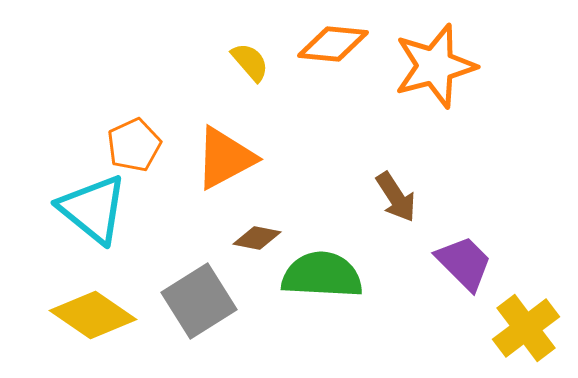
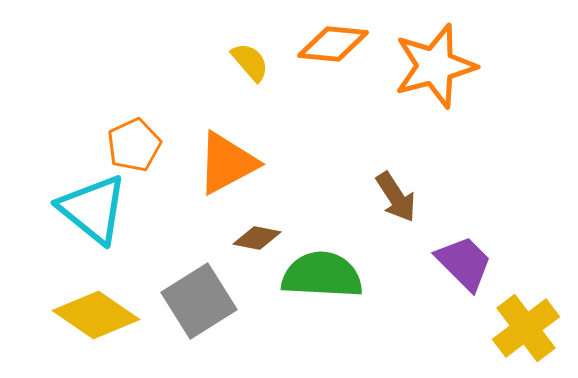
orange triangle: moved 2 px right, 5 px down
yellow diamond: moved 3 px right
